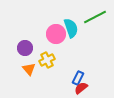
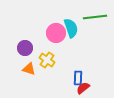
green line: rotated 20 degrees clockwise
pink circle: moved 1 px up
yellow cross: rotated 28 degrees counterclockwise
orange triangle: rotated 32 degrees counterclockwise
blue rectangle: rotated 24 degrees counterclockwise
red semicircle: moved 2 px right
